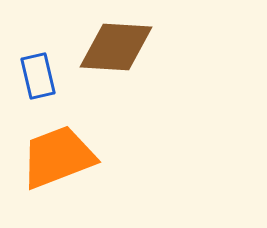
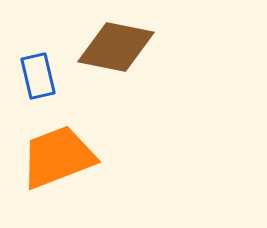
brown diamond: rotated 8 degrees clockwise
